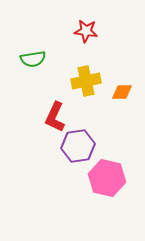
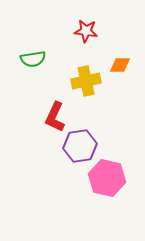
orange diamond: moved 2 px left, 27 px up
purple hexagon: moved 2 px right
